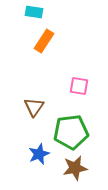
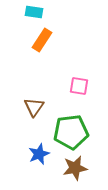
orange rectangle: moved 2 px left, 1 px up
